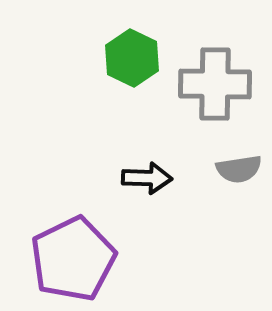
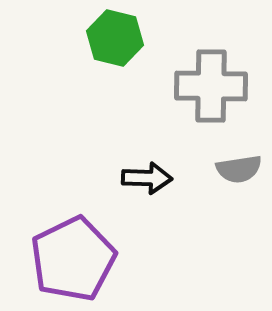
green hexagon: moved 17 px left, 20 px up; rotated 12 degrees counterclockwise
gray cross: moved 4 px left, 2 px down
